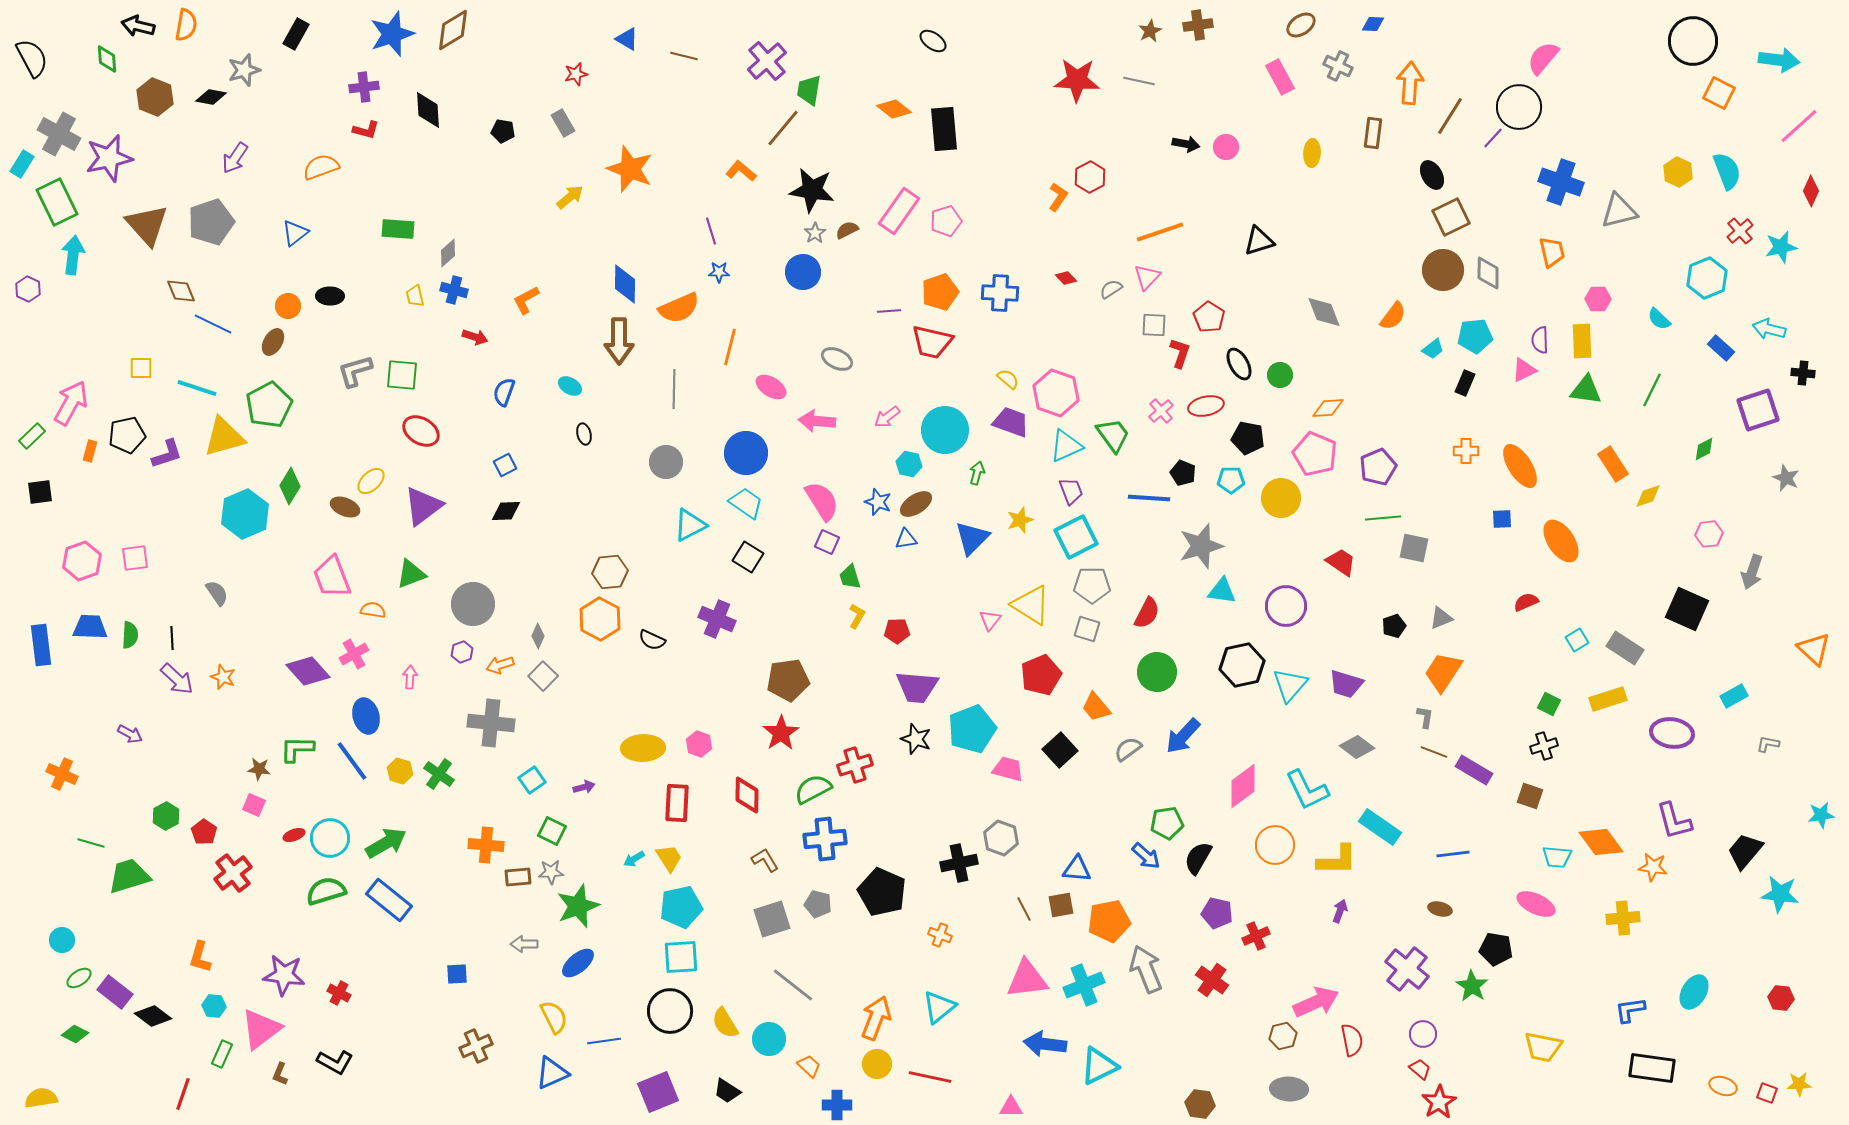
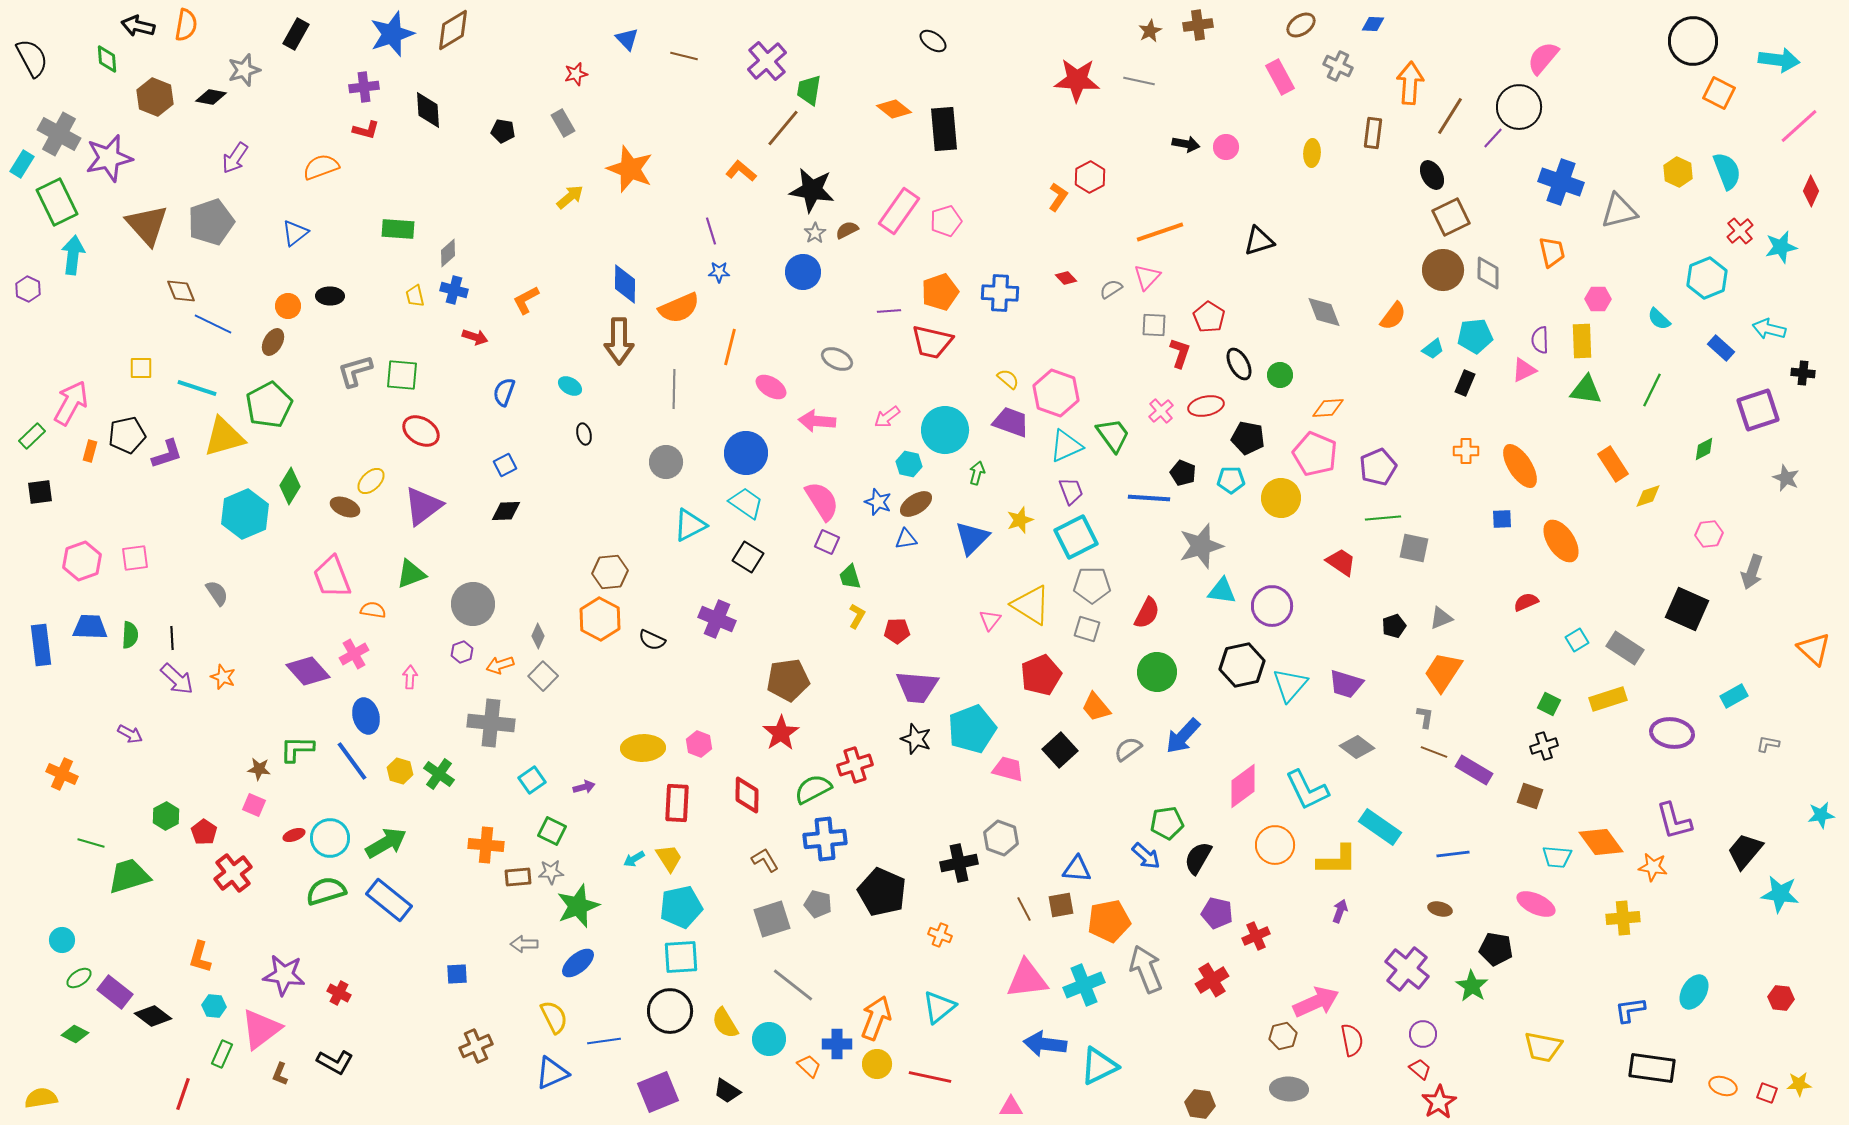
blue triangle at (627, 39): rotated 15 degrees clockwise
purple circle at (1286, 606): moved 14 px left
red cross at (1212, 980): rotated 24 degrees clockwise
blue cross at (837, 1105): moved 61 px up
